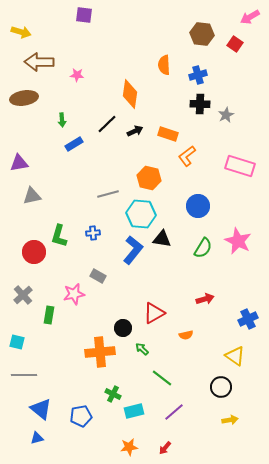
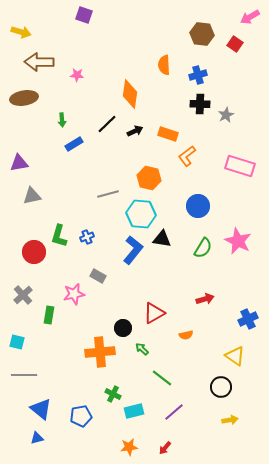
purple square at (84, 15): rotated 12 degrees clockwise
blue cross at (93, 233): moved 6 px left, 4 px down; rotated 16 degrees counterclockwise
